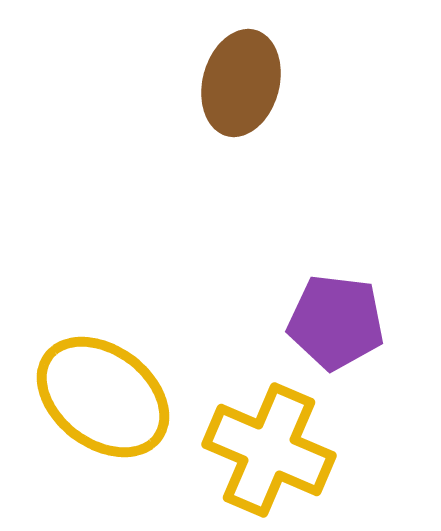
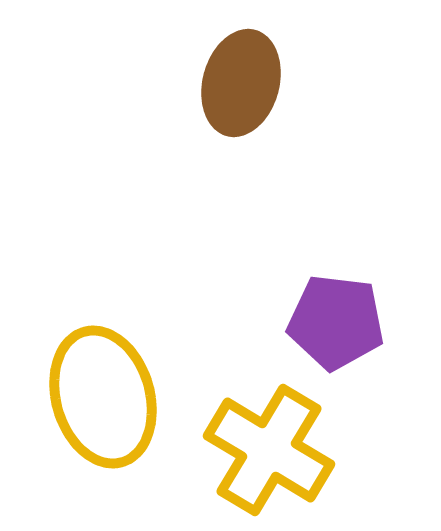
yellow ellipse: rotated 37 degrees clockwise
yellow cross: rotated 8 degrees clockwise
